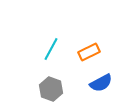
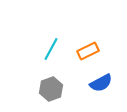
orange rectangle: moved 1 px left, 1 px up
gray hexagon: rotated 20 degrees clockwise
